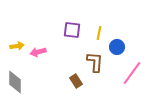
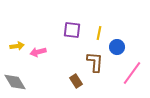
gray diamond: rotated 30 degrees counterclockwise
